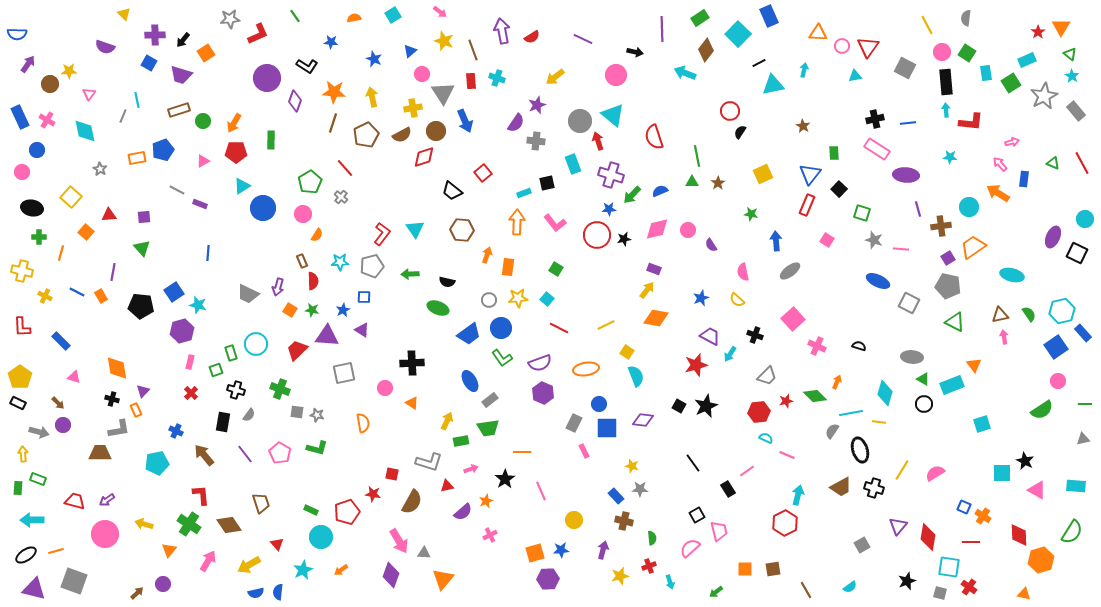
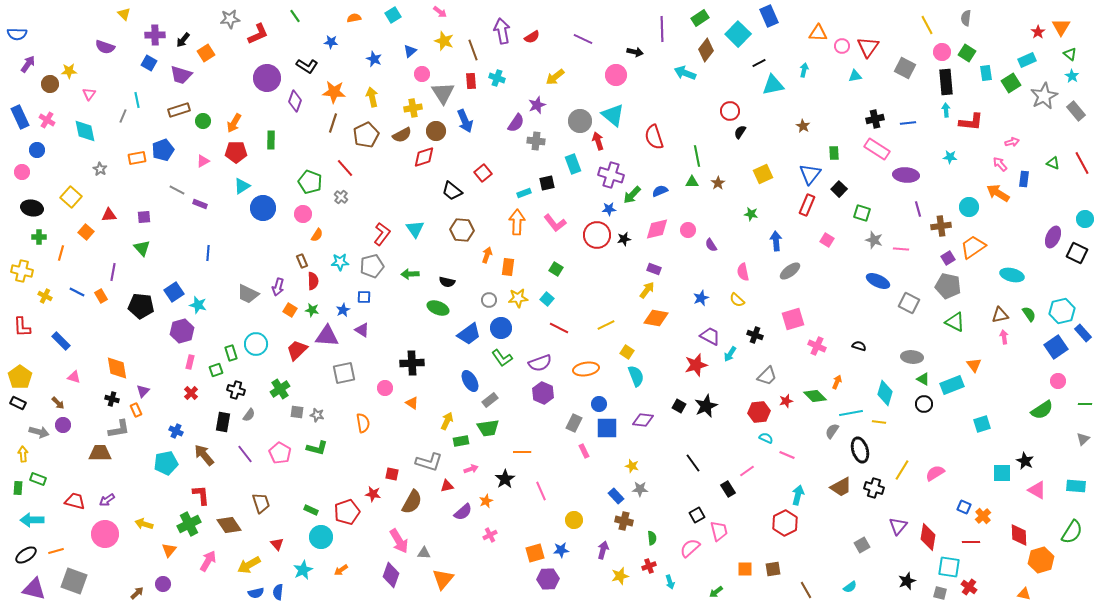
green pentagon at (310, 182): rotated 20 degrees counterclockwise
pink square at (793, 319): rotated 25 degrees clockwise
green cross at (280, 389): rotated 36 degrees clockwise
gray triangle at (1083, 439): rotated 32 degrees counterclockwise
cyan pentagon at (157, 463): moved 9 px right
orange cross at (983, 516): rotated 14 degrees clockwise
green cross at (189, 524): rotated 30 degrees clockwise
